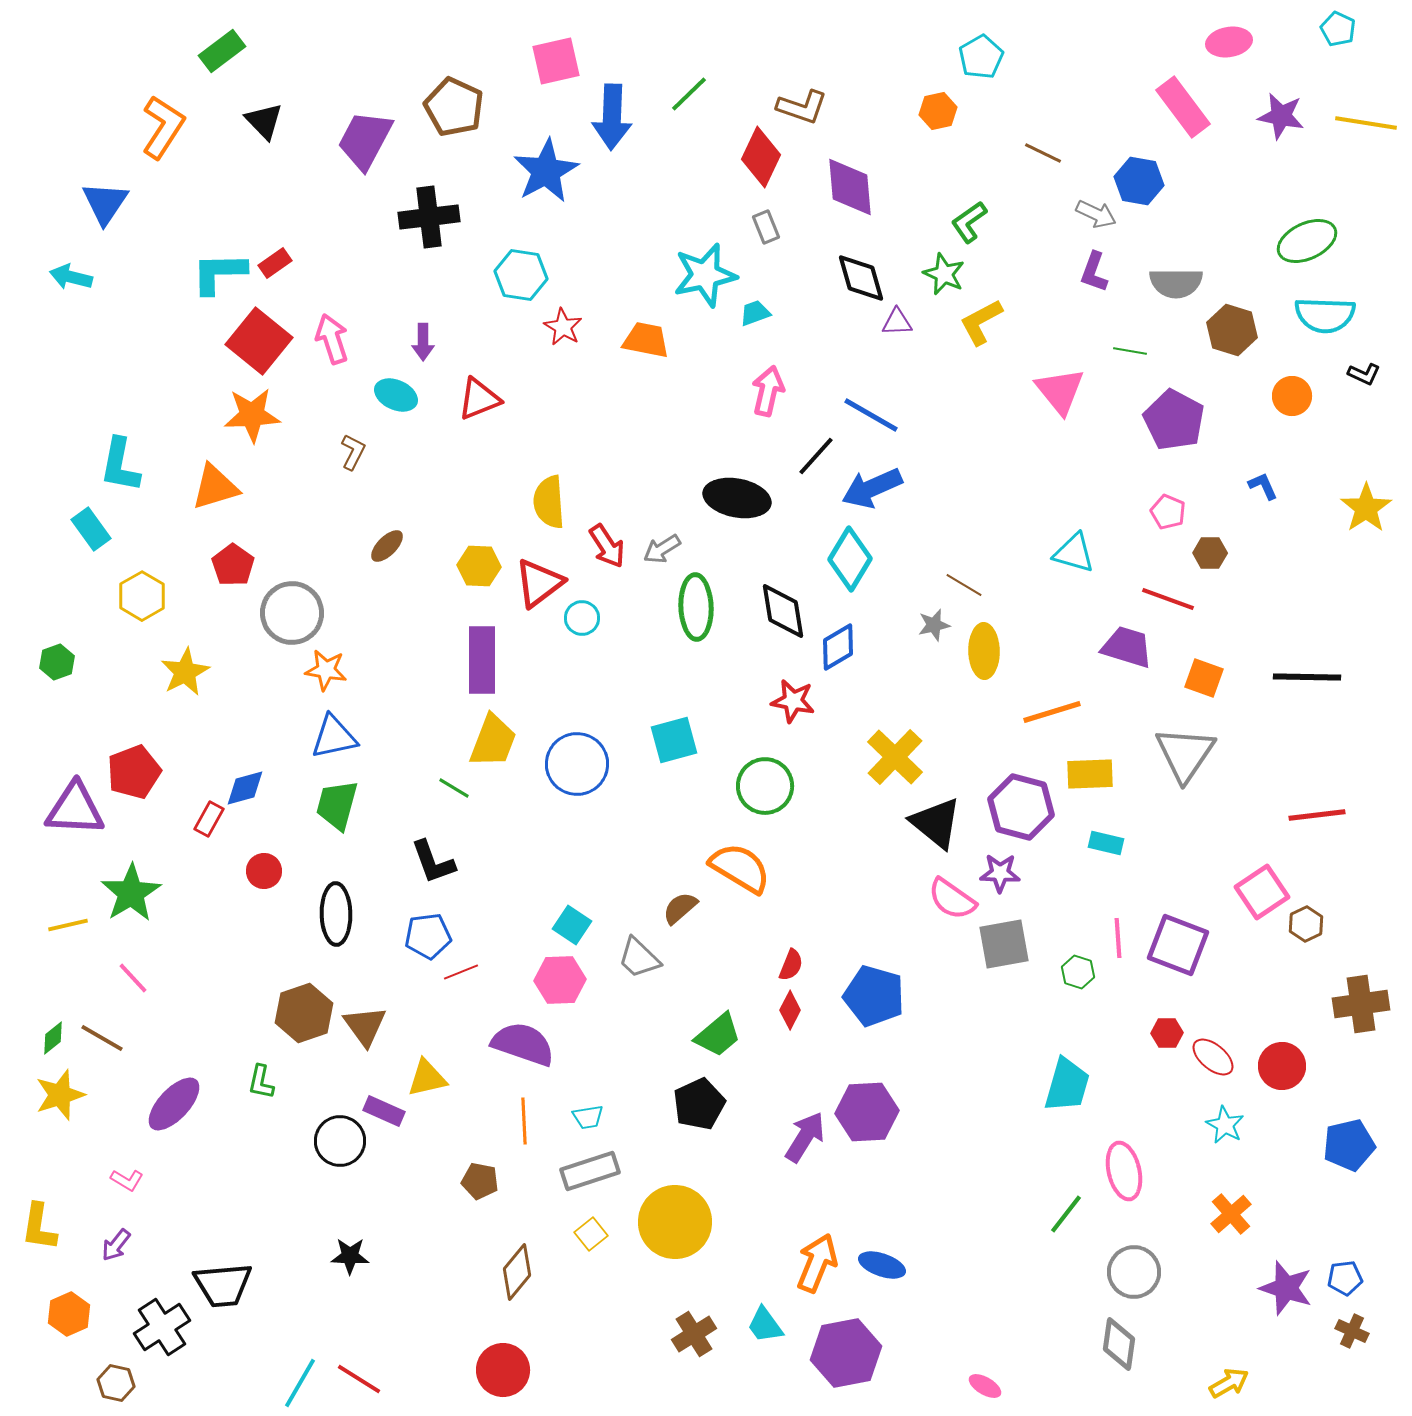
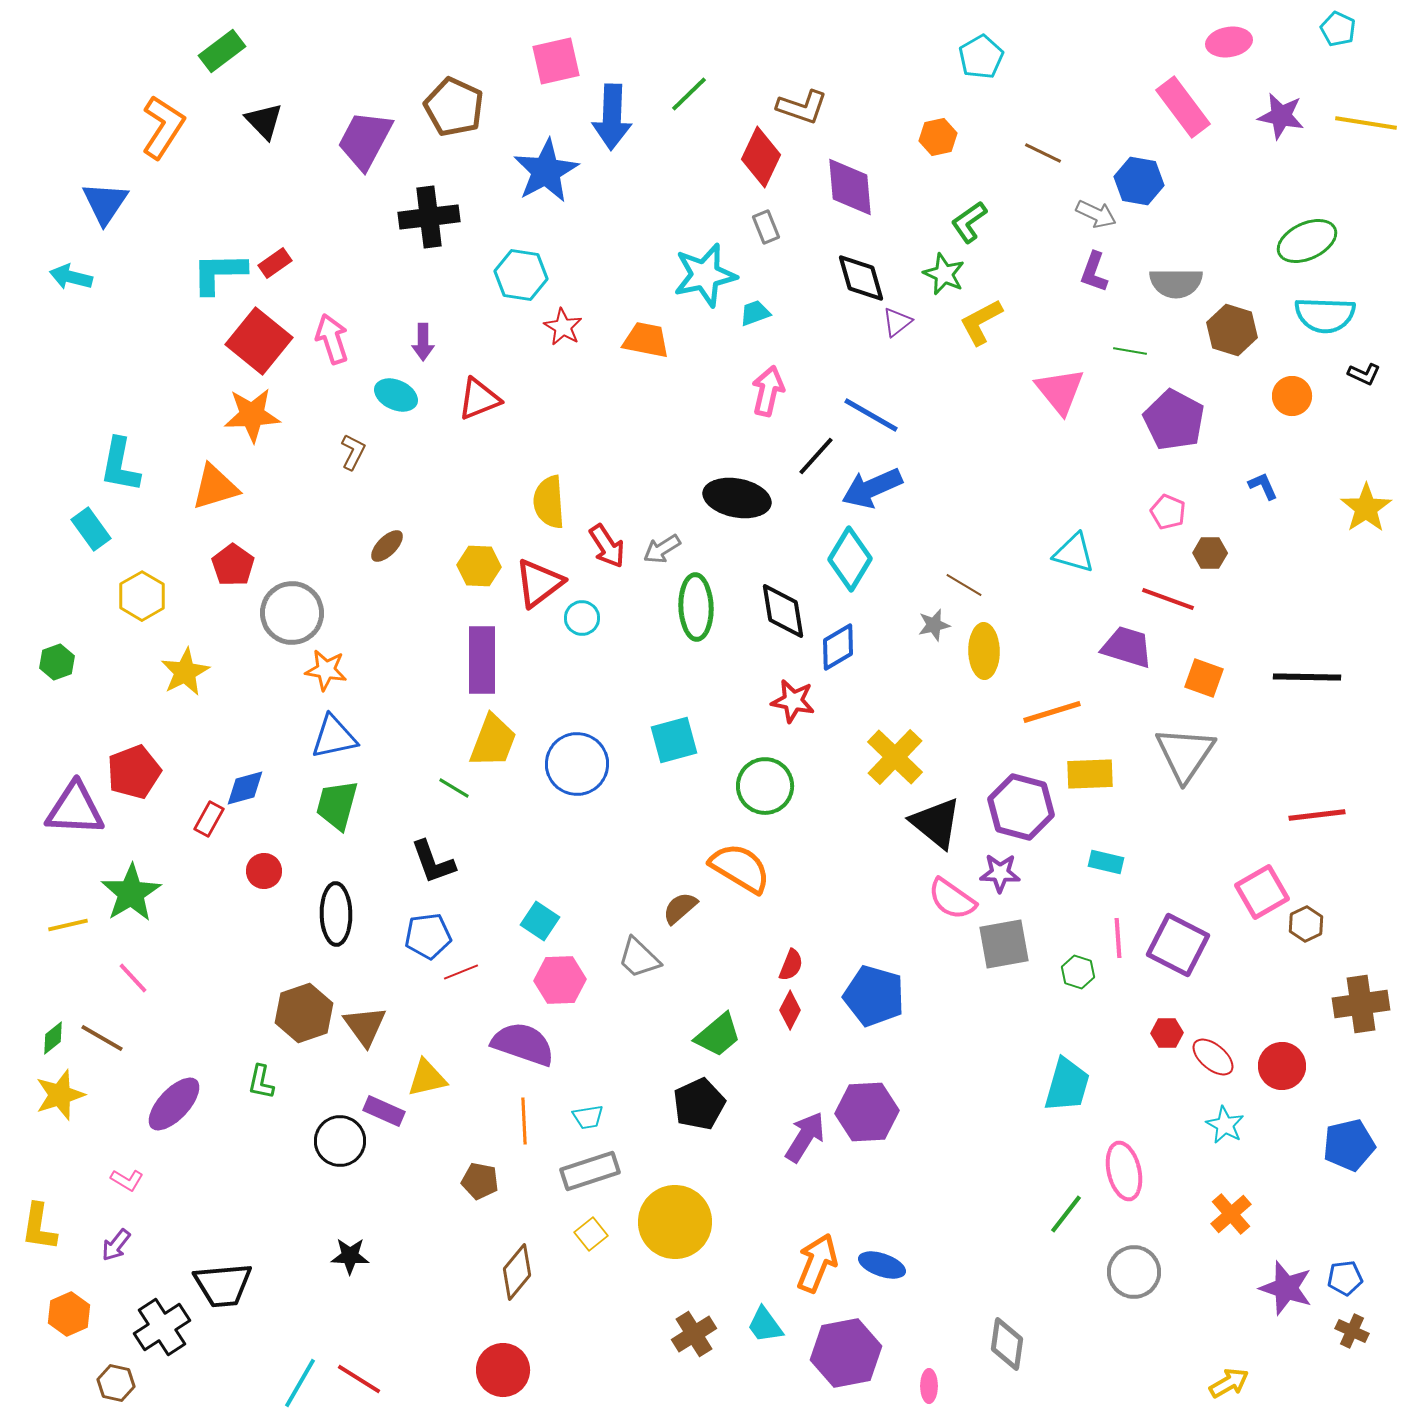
orange hexagon at (938, 111): moved 26 px down
purple triangle at (897, 322): rotated 36 degrees counterclockwise
cyan rectangle at (1106, 843): moved 19 px down
pink square at (1262, 892): rotated 4 degrees clockwise
cyan square at (572, 925): moved 32 px left, 4 px up
purple square at (1178, 945): rotated 6 degrees clockwise
gray diamond at (1119, 1344): moved 112 px left
pink ellipse at (985, 1386): moved 56 px left; rotated 60 degrees clockwise
